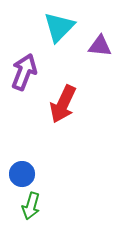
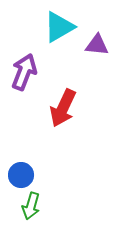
cyan triangle: rotated 16 degrees clockwise
purple triangle: moved 3 px left, 1 px up
red arrow: moved 4 px down
blue circle: moved 1 px left, 1 px down
